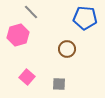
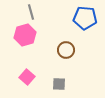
gray line: rotated 28 degrees clockwise
pink hexagon: moved 7 px right
brown circle: moved 1 px left, 1 px down
